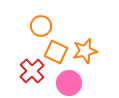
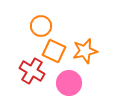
orange square: moved 2 px left, 1 px up
red cross: rotated 15 degrees counterclockwise
